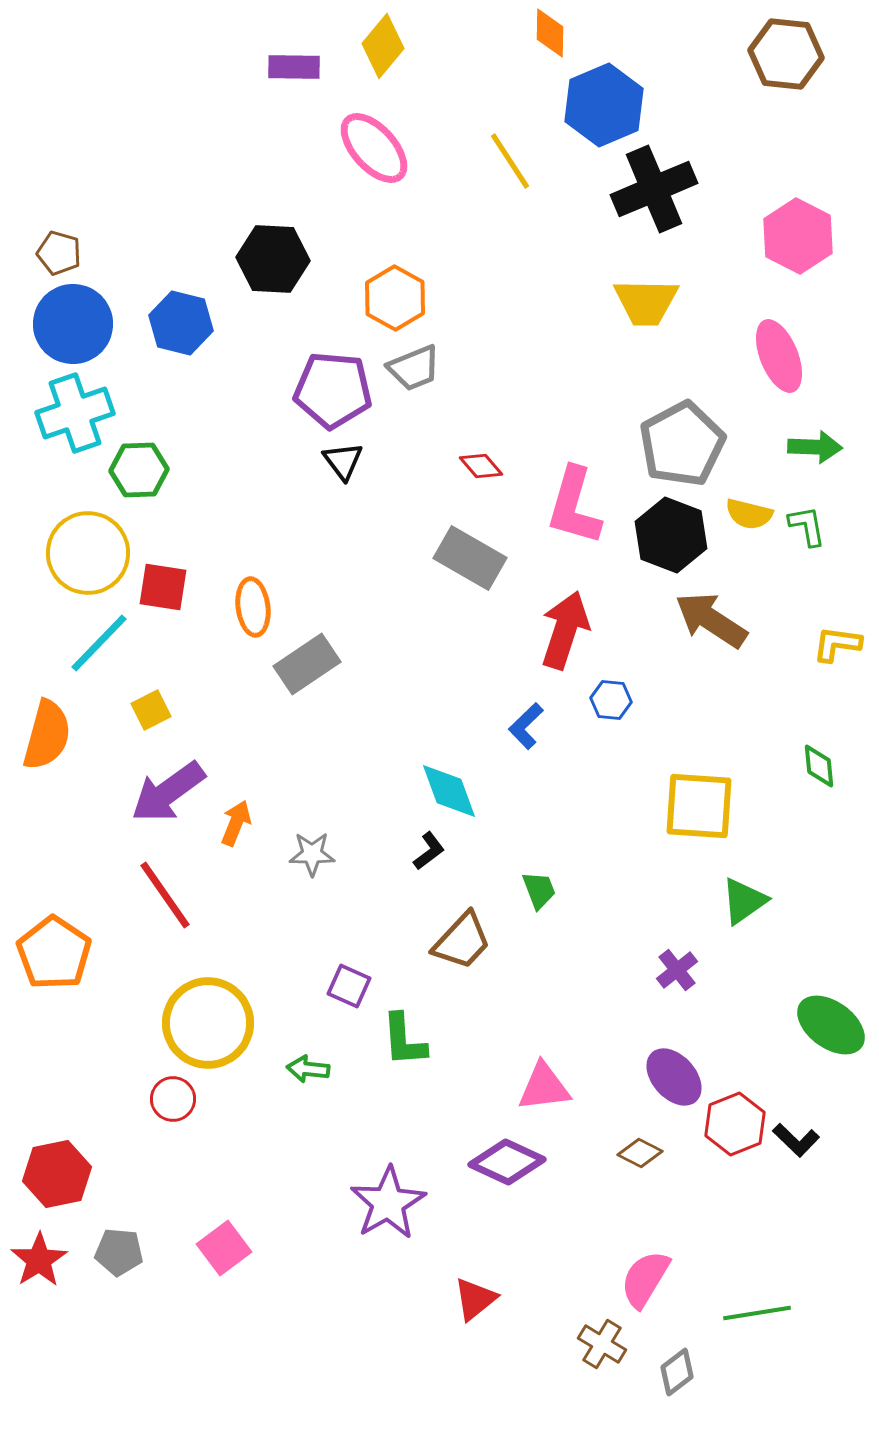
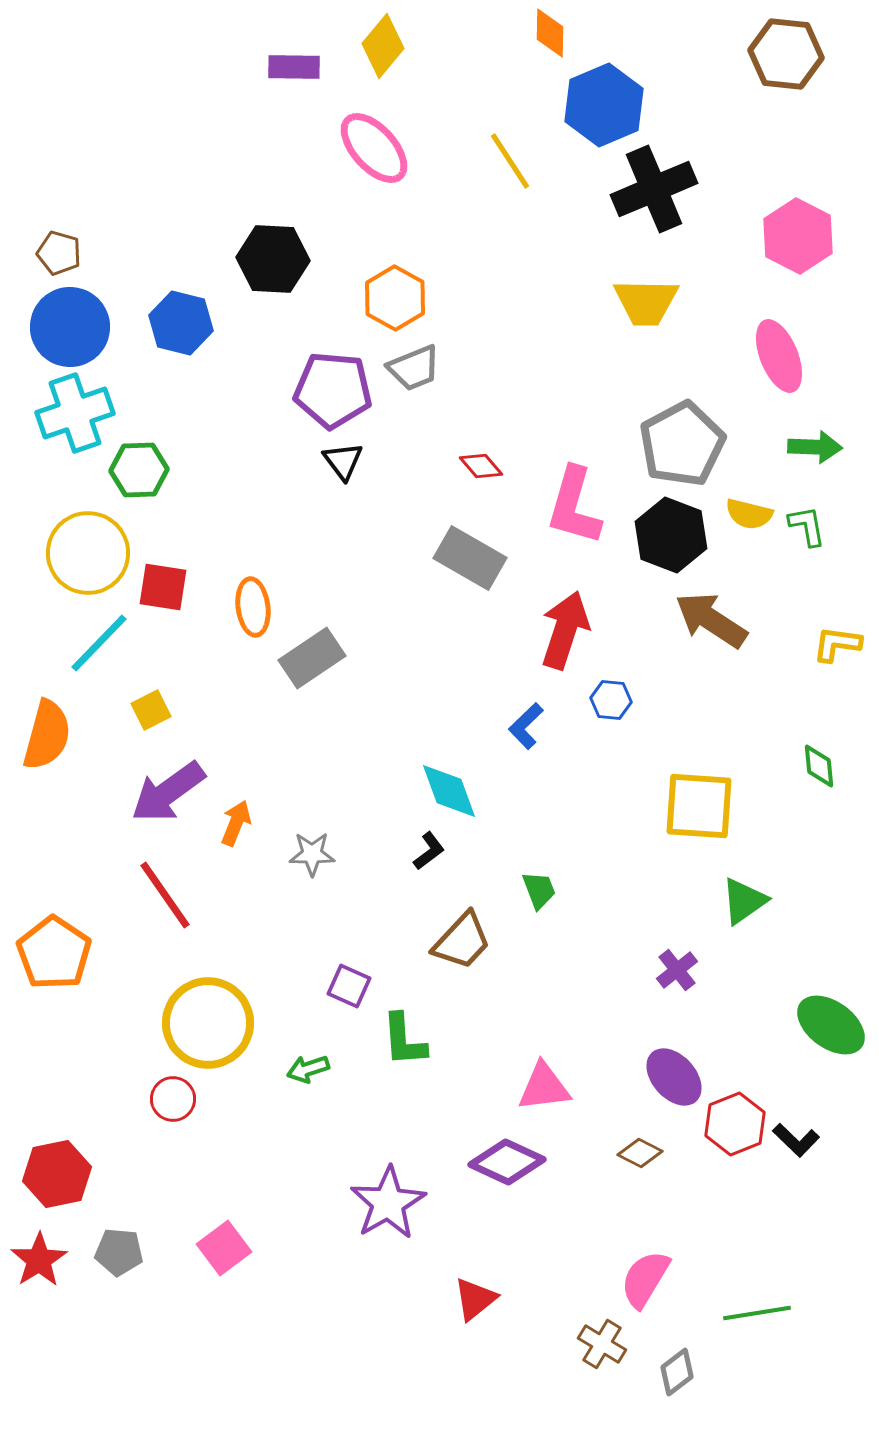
blue circle at (73, 324): moved 3 px left, 3 px down
gray rectangle at (307, 664): moved 5 px right, 6 px up
green arrow at (308, 1069): rotated 24 degrees counterclockwise
